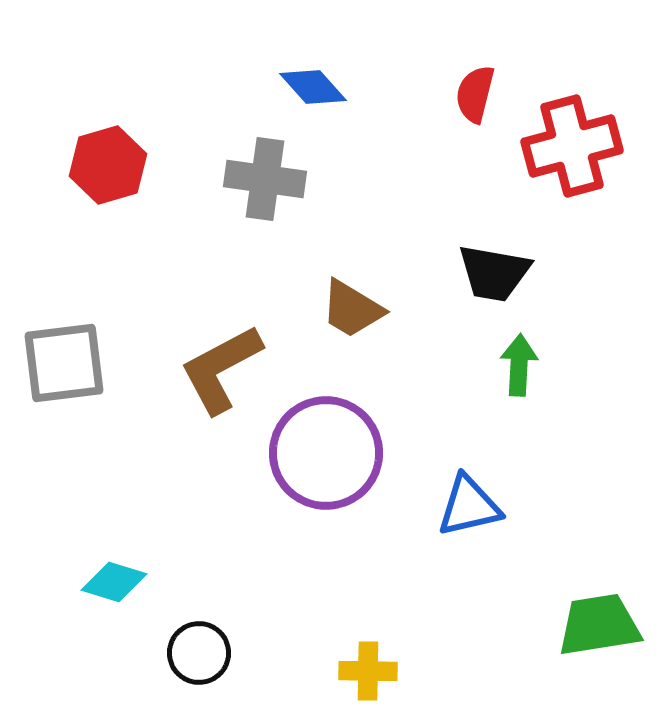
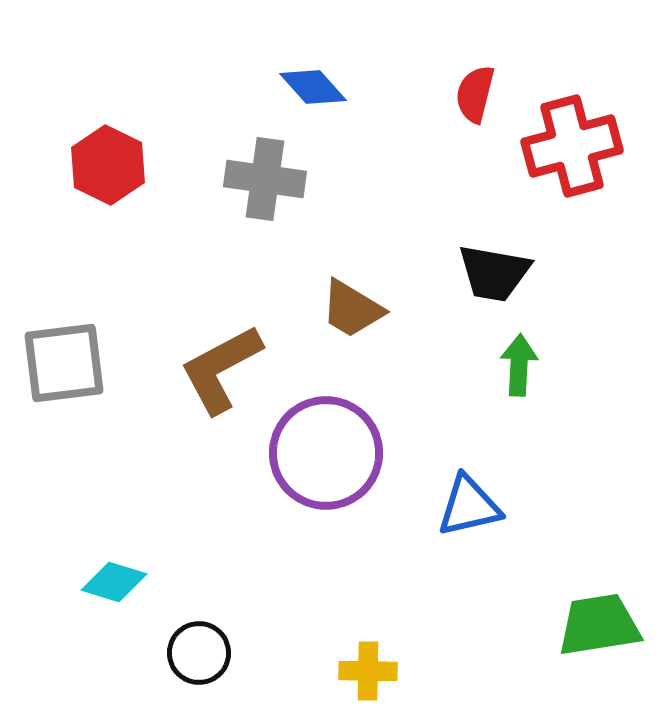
red hexagon: rotated 18 degrees counterclockwise
